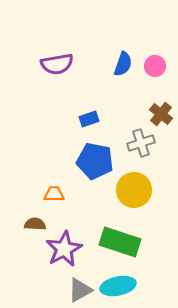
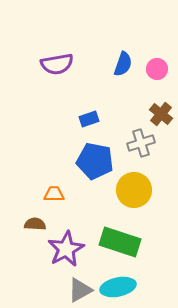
pink circle: moved 2 px right, 3 px down
purple star: moved 2 px right
cyan ellipse: moved 1 px down
